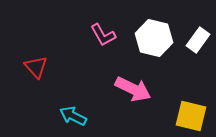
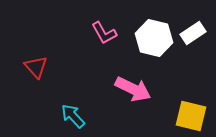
pink L-shape: moved 1 px right, 2 px up
white rectangle: moved 5 px left, 7 px up; rotated 20 degrees clockwise
cyan arrow: rotated 20 degrees clockwise
